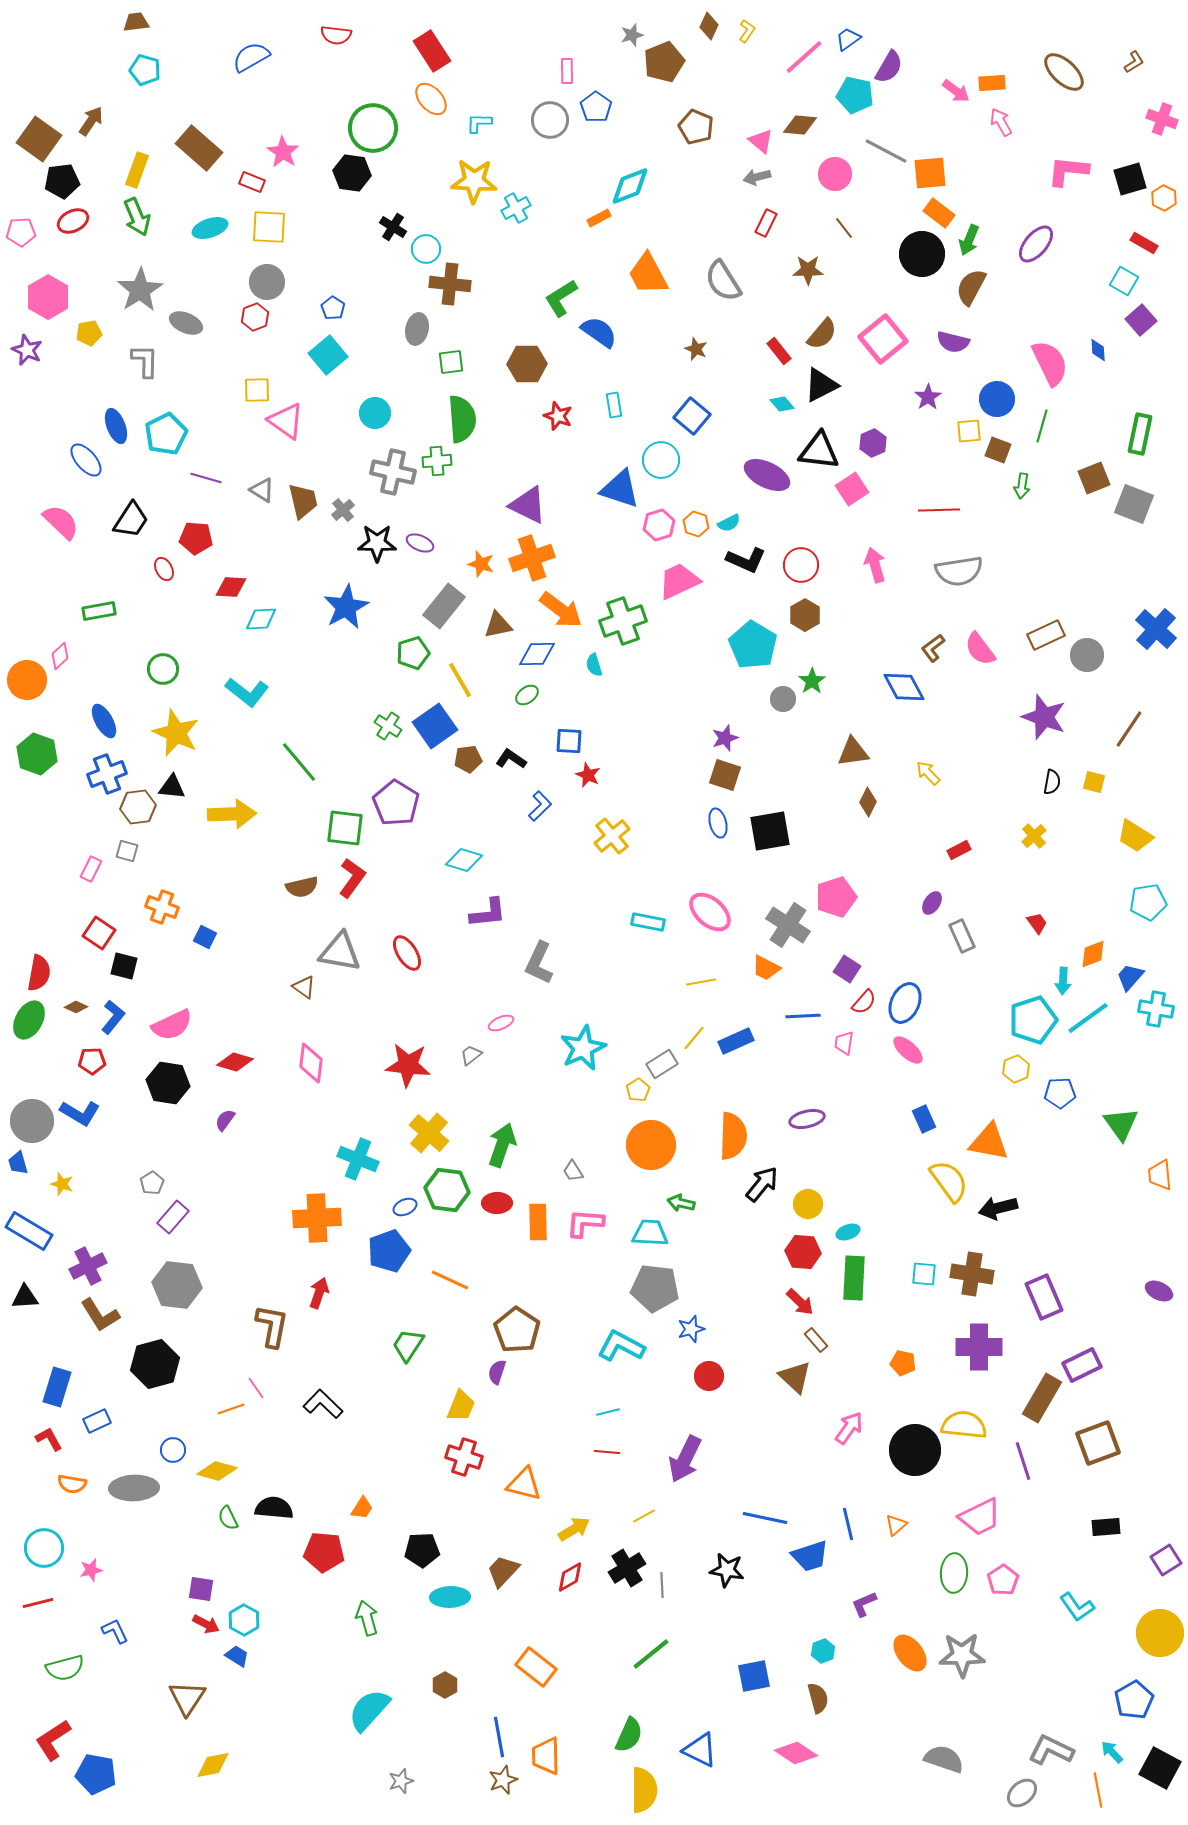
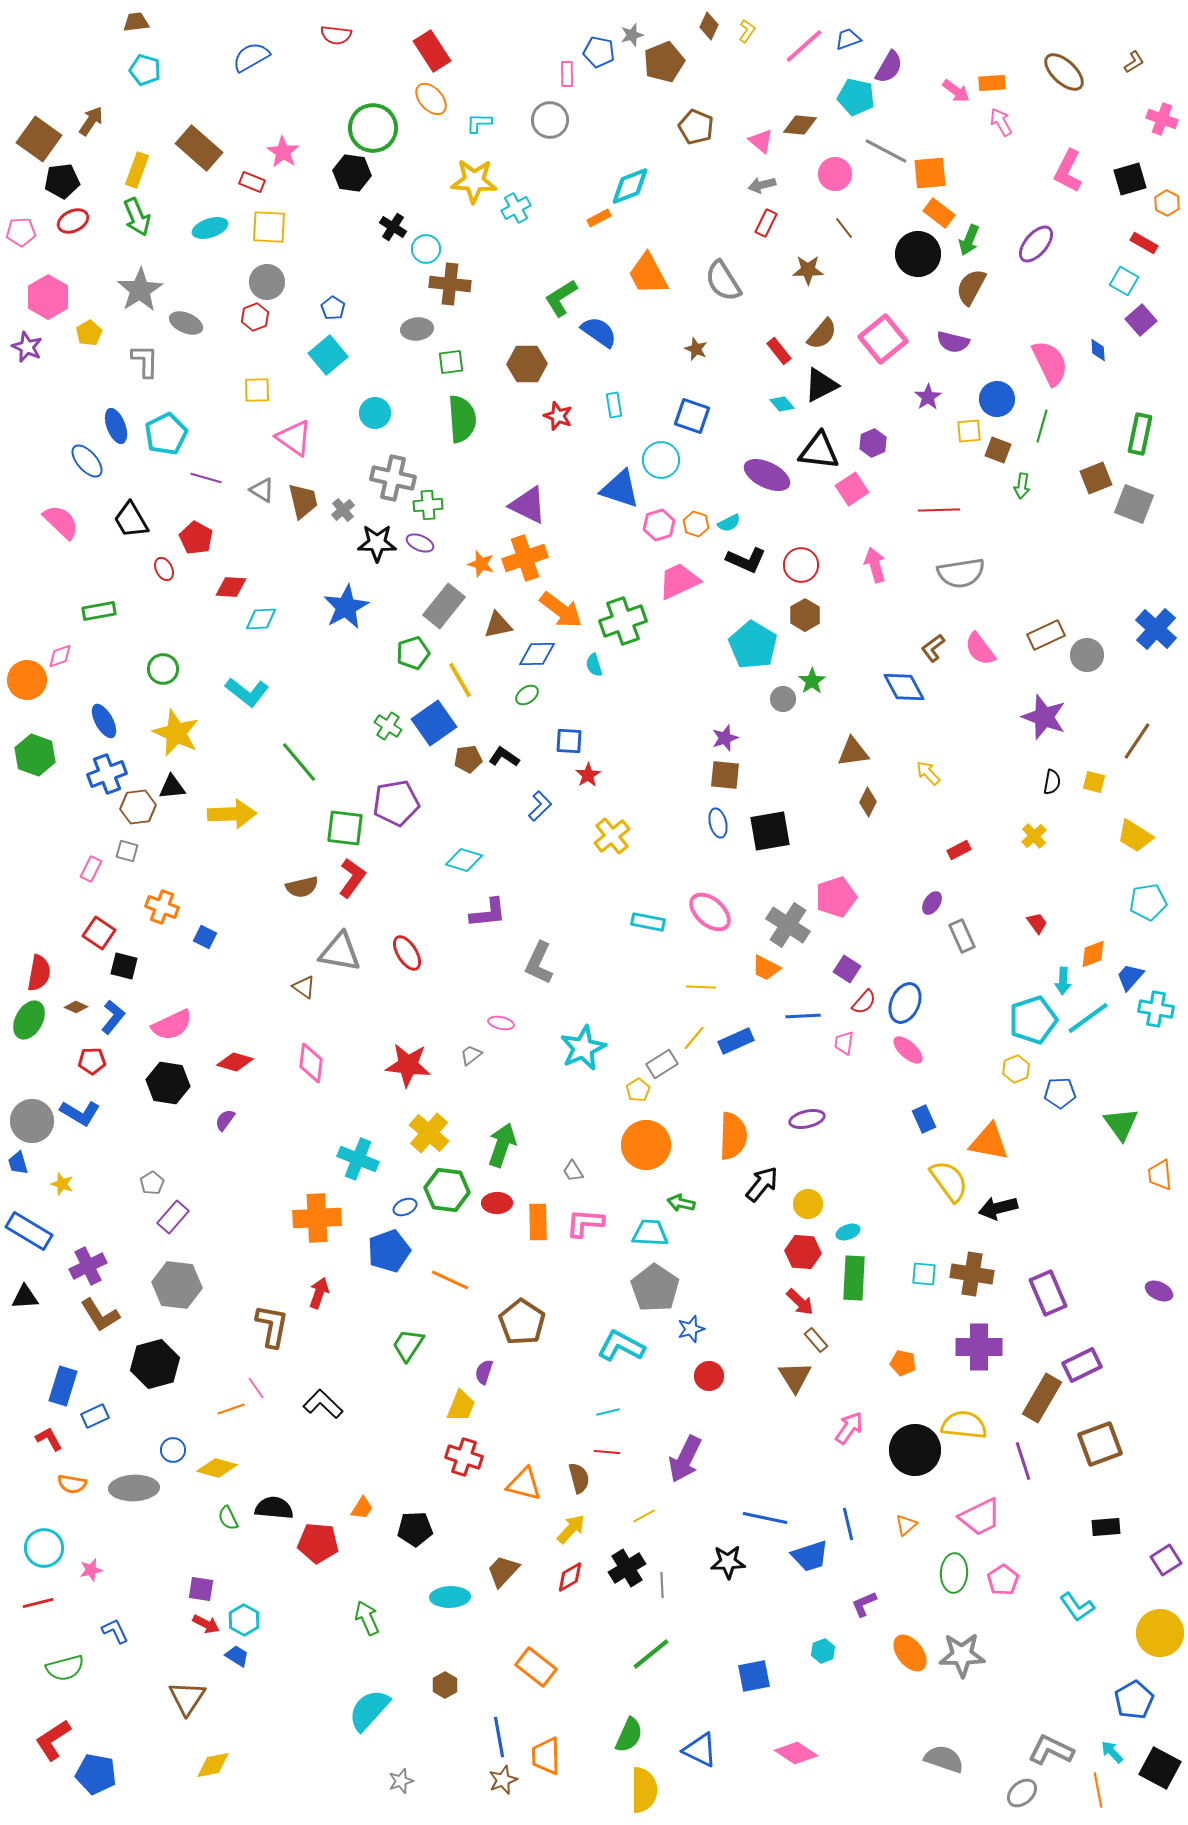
blue trapezoid at (848, 39): rotated 16 degrees clockwise
pink line at (804, 57): moved 11 px up
pink rectangle at (567, 71): moved 3 px down
cyan pentagon at (855, 95): moved 1 px right, 2 px down
blue pentagon at (596, 107): moved 3 px right, 55 px up; rotated 24 degrees counterclockwise
pink L-shape at (1068, 171): rotated 69 degrees counterclockwise
gray arrow at (757, 177): moved 5 px right, 8 px down
orange hexagon at (1164, 198): moved 3 px right, 5 px down
black circle at (922, 254): moved 4 px left
gray ellipse at (417, 329): rotated 72 degrees clockwise
yellow pentagon at (89, 333): rotated 20 degrees counterclockwise
purple star at (27, 350): moved 3 px up
blue square at (692, 416): rotated 21 degrees counterclockwise
pink triangle at (286, 421): moved 8 px right, 17 px down
blue ellipse at (86, 460): moved 1 px right, 1 px down
green cross at (437, 461): moved 9 px left, 44 px down
gray cross at (393, 472): moved 6 px down
brown square at (1094, 478): moved 2 px right
black trapezoid at (131, 520): rotated 117 degrees clockwise
red pentagon at (196, 538): rotated 24 degrees clockwise
orange cross at (532, 558): moved 7 px left
gray semicircle at (959, 571): moved 2 px right, 2 px down
pink diamond at (60, 656): rotated 24 degrees clockwise
blue square at (435, 726): moved 1 px left, 3 px up
brown line at (1129, 729): moved 8 px right, 12 px down
green hexagon at (37, 754): moved 2 px left, 1 px down
black L-shape at (511, 759): moved 7 px left, 2 px up
red star at (588, 775): rotated 15 degrees clockwise
brown square at (725, 775): rotated 12 degrees counterclockwise
black triangle at (172, 787): rotated 12 degrees counterclockwise
purple pentagon at (396, 803): rotated 30 degrees clockwise
yellow line at (701, 982): moved 5 px down; rotated 12 degrees clockwise
pink ellipse at (501, 1023): rotated 35 degrees clockwise
orange circle at (651, 1145): moved 5 px left
gray pentagon at (655, 1288): rotated 27 degrees clockwise
purple rectangle at (1044, 1297): moved 4 px right, 4 px up
brown pentagon at (517, 1330): moved 5 px right, 8 px up
purple semicircle at (497, 1372): moved 13 px left
brown triangle at (795, 1377): rotated 15 degrees clockwise
blue rectangle at (57, 1387): moved 6 px right, 1 px up
blue rectangle at (97, 1421): moved 2 px left, 5 px up
brown square at (1098, 1443): moved 2 px right, 1 px down
yellow diamond at (217, 1471): moved 3 px up
orange triangle at (896, 1525): moved 10 px right
yellow arrow at (574, 1529): moved 3 px left; rotated 16 degrees counterclockwise
black pentagon at (422, 1550): moved 7 px left, 21 px up
red pentagon at (324, 1552): moved 6 px left, 9 px up
black star at (727, 1570): moved 1 px right, 8 px up; rotated 12 degrees counterclockwise
green arrow at (367, 1618): rotated 8 degrees counterclockwise
brown semicircle at (818, 1698): moved 239 px left, 220 px up
